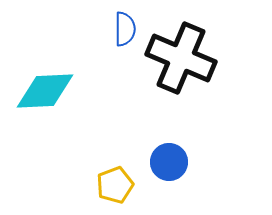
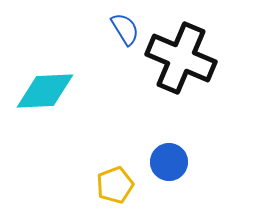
blue semicircle: rotated 32 degrees counterclockwise
